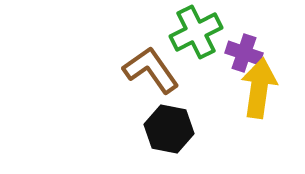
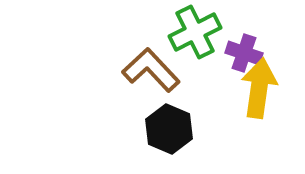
green cross: moved 1 px left
brown L-shape: rotated 8 degrees counterclockwise
black hexagon: rotated 12 degrees clockwise
